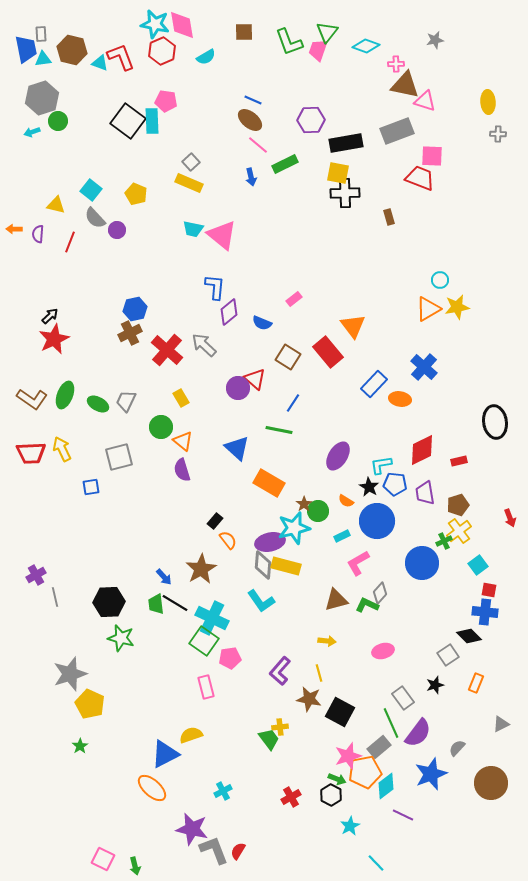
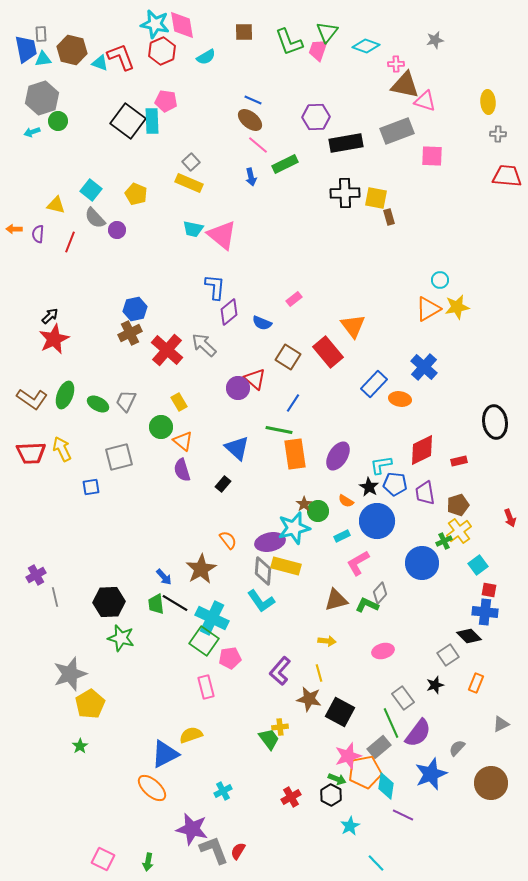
purple hexagon at (311, 120): moved 5 px right, 3 px up
yellow square at (338, 173): moved 38 px right, 25 px down
red trapezoid at (420, 178): moved 87 px right, 2 px up; rotated 16 degrees counterclockwise
yellow rectangle at (181, 398): moved 2 px left, 4 px down
orange rectangle at (269, 483): moved 26 px right, 29 px up; rotated 52 degrees clockwise
black rectangle at (215, 521): moved 8 px right, 37 px up
gray diamond at (263, 565): moved 6 px down
yellow pentagon at (90, 704): rotated 16 degrees clockwise
cyan diamond at (386, 786): rotated 44 degrees counterclockwise
green arrow at (135, 866): moved 13 px right, 4 px up; rotated 24 degrees clockwise
